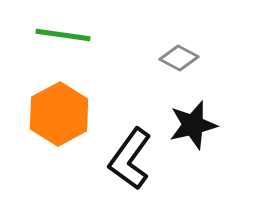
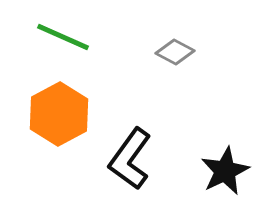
green line: moved 2 px down; rotated 16 degrees clockwise
gray diamond: moved 4 px left, 6 px up
black star: moved 32 px right, 46 px down; rotated 12 degrees counterclockwise
